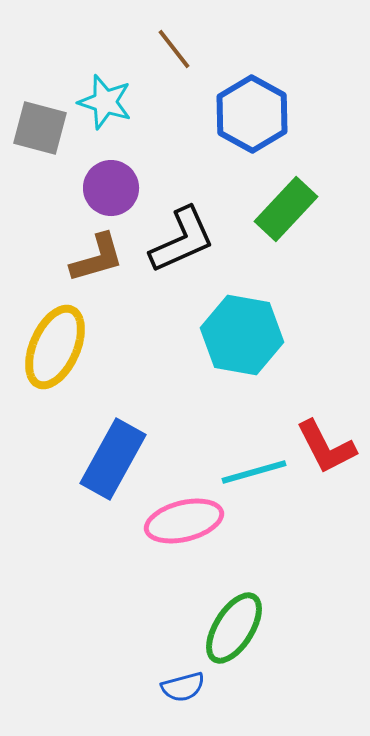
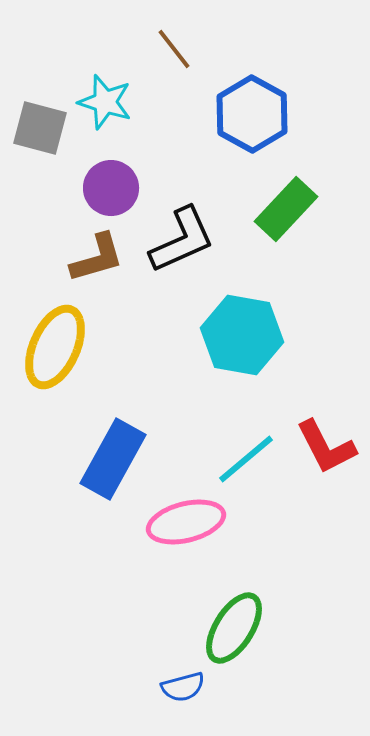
cyan line: moved 8 px left, 13 px up; rotated 24 degrees counterclockwise
pink ellipse: moved 2 px right, 1 px down
